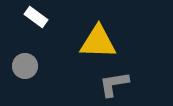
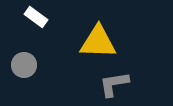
gray circle: moved 1 px left, 1 px up
